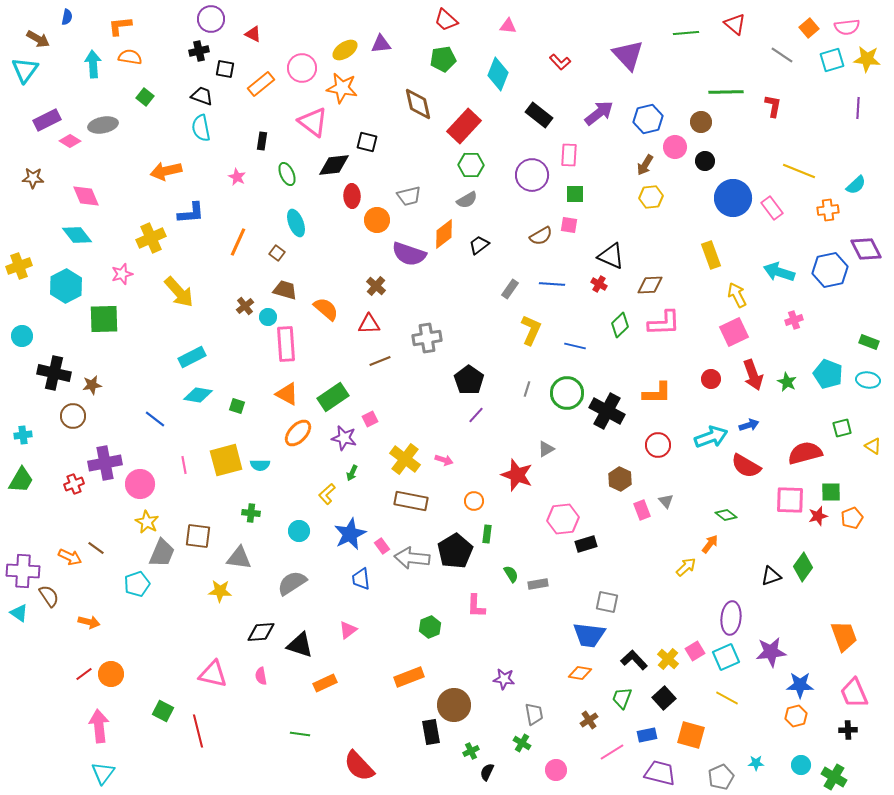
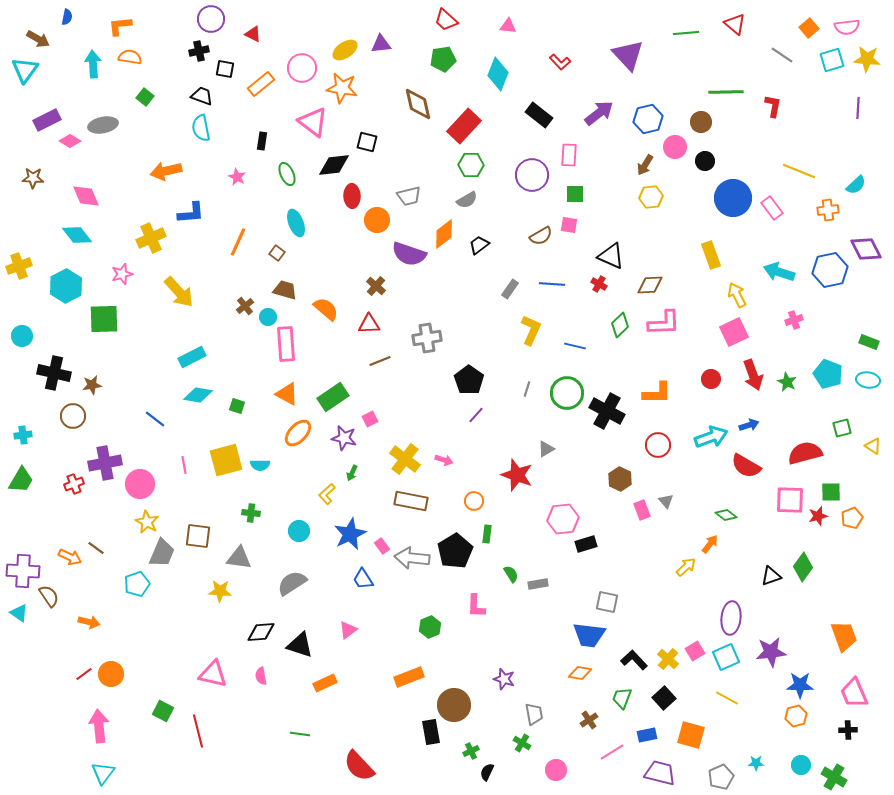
blue trapezoid at (361, 579): moved 2 px right; rotated 25 degrees counterclockwise
purple star at (504, 679): rotated 10 degrees clockwise
